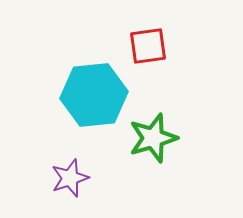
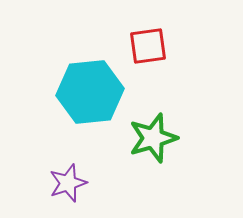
cyan hexagon: moved 4 px left, 3 px up
purple star: moved 2 px left, 5 px down
